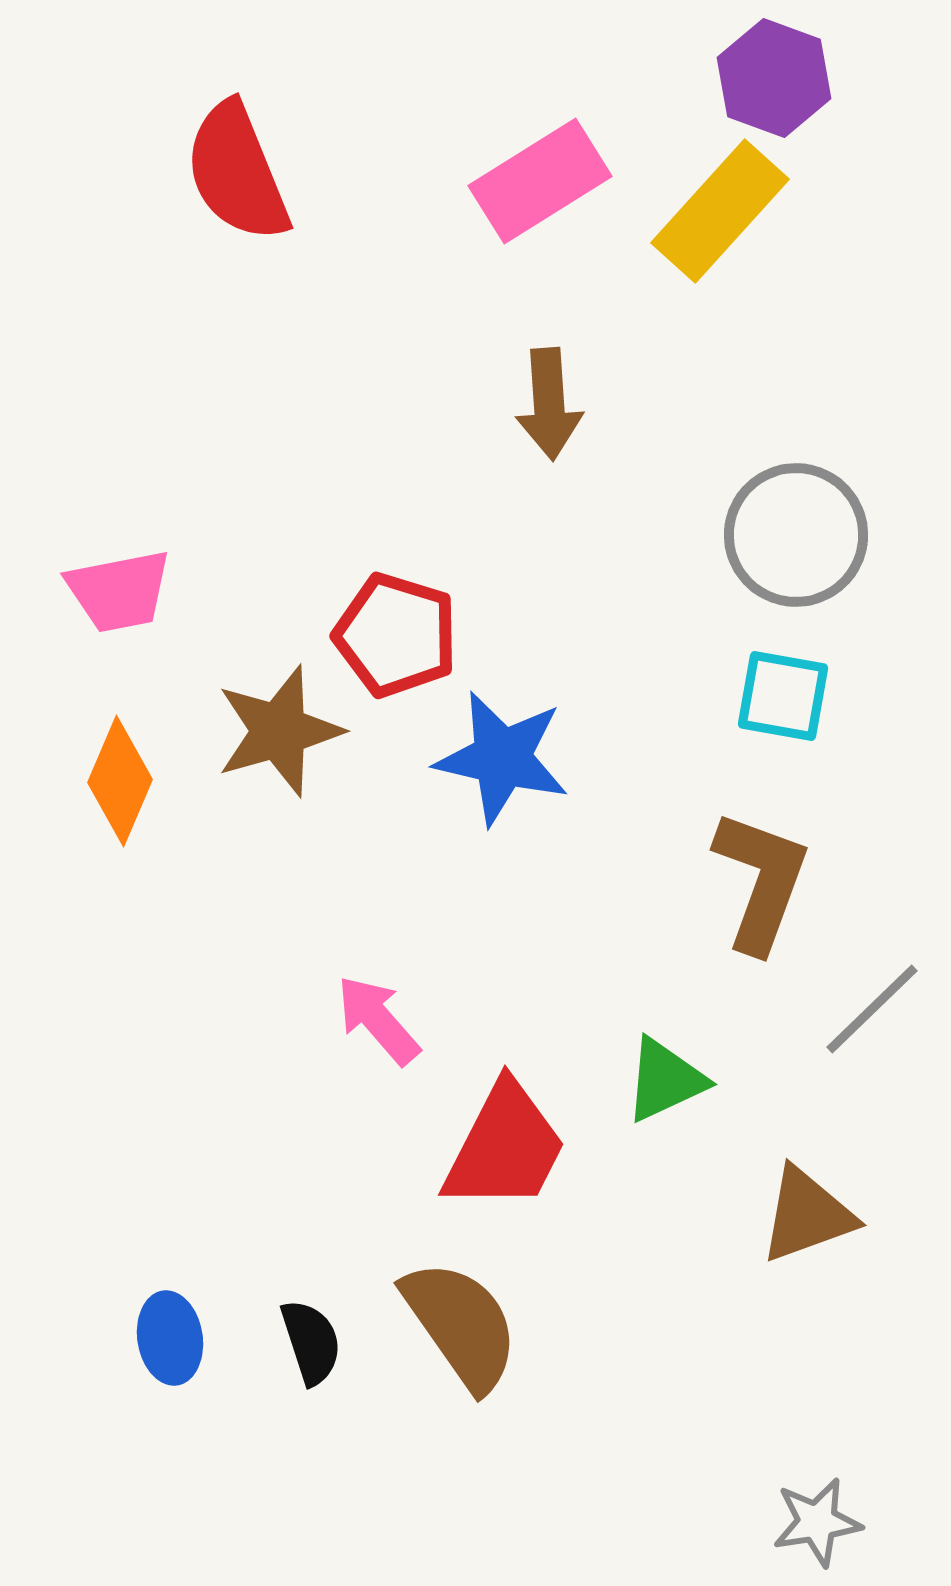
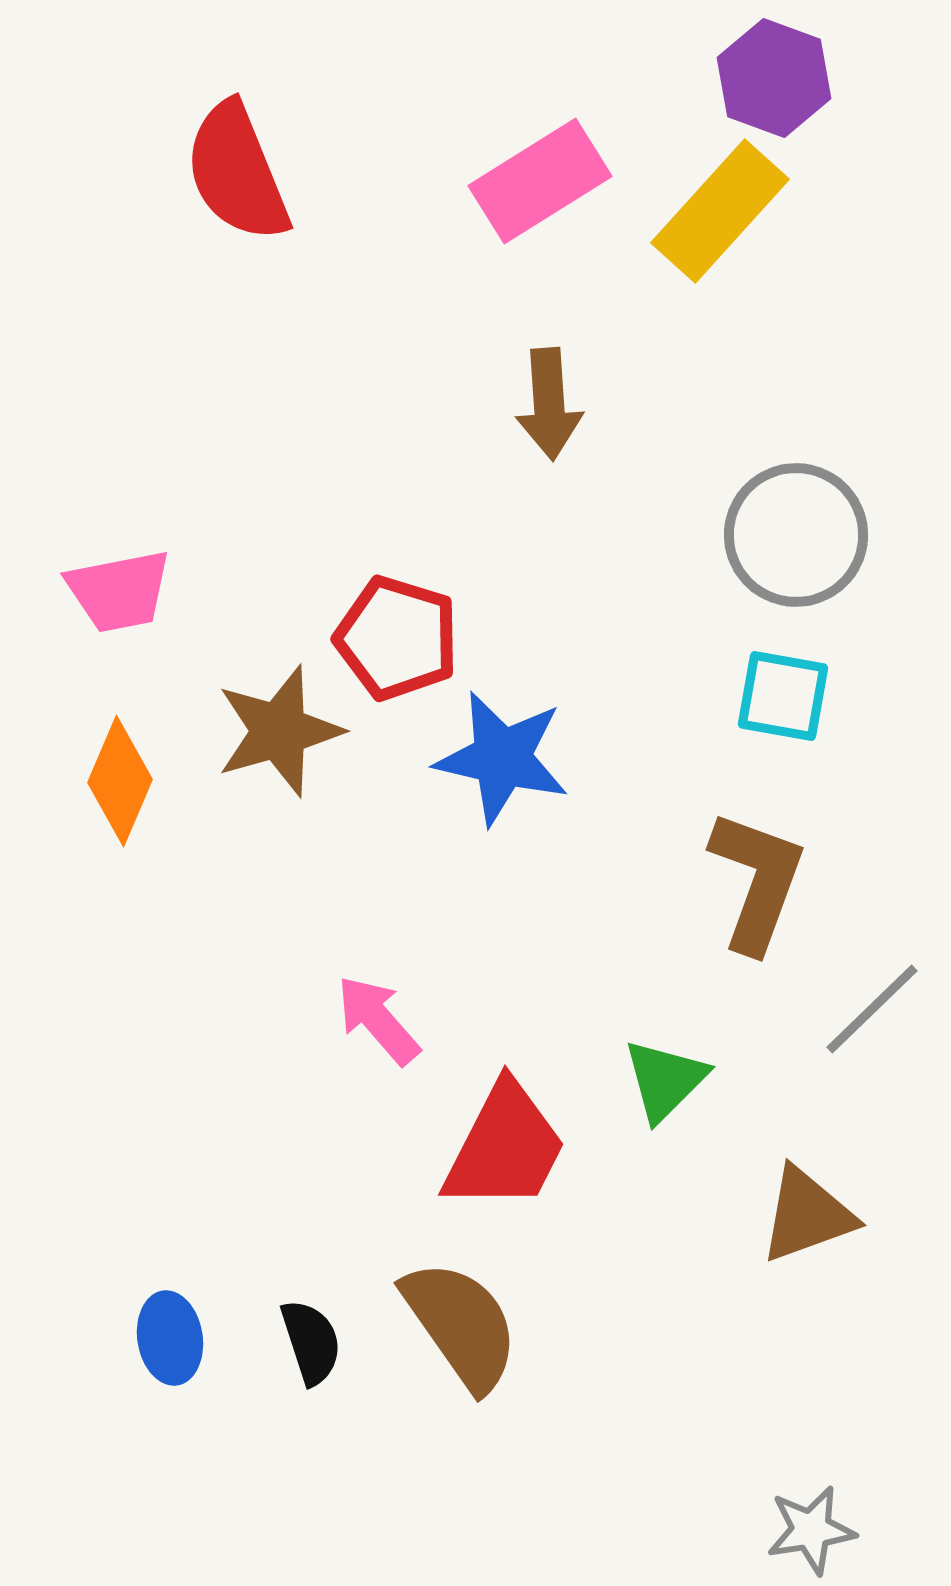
red pentagon: moved 1 px right, 3 px down
brown L-shape: moved 4 px left
green triangle: rotated 20 degrees counterclockwise
gray star: moved 6 px left, 8 px down
